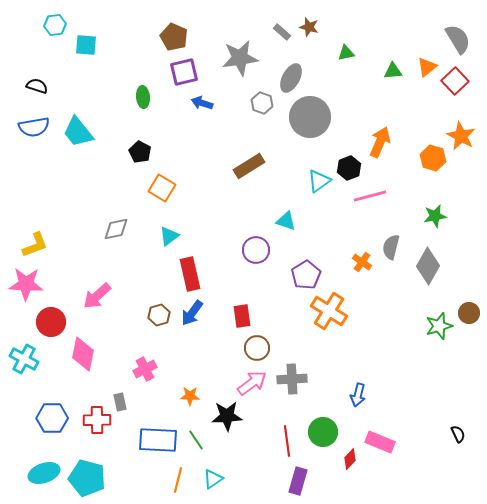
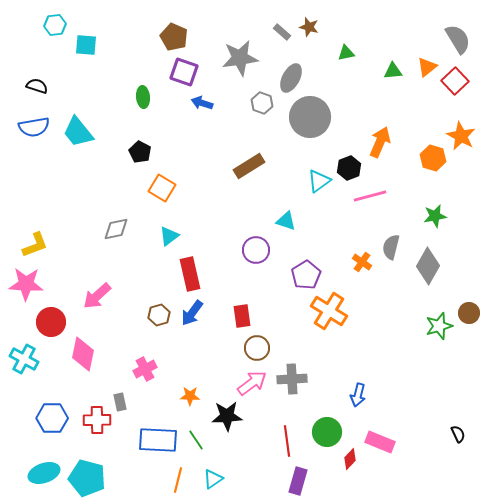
purple square at (184, 72): rotated 32 degrees clockwise
green circle at (323, 432): moved 4 px right
